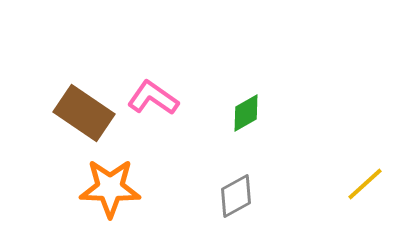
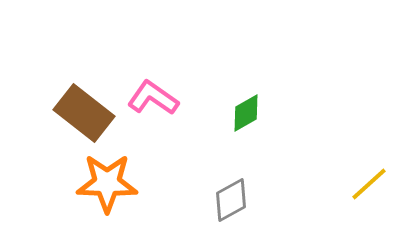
brown rectangle: rotated 4 degrees clockwise
yellow line: moved 4 px right
orange star: moved 3 px left, 5 px up
gray diamond: moved 5 px left, 4 px down
